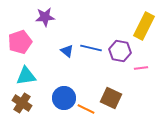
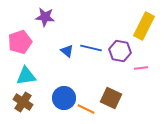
purple star: rotated 12 degrees clockwise
brown cross: moved 1 px right, 1 px up
